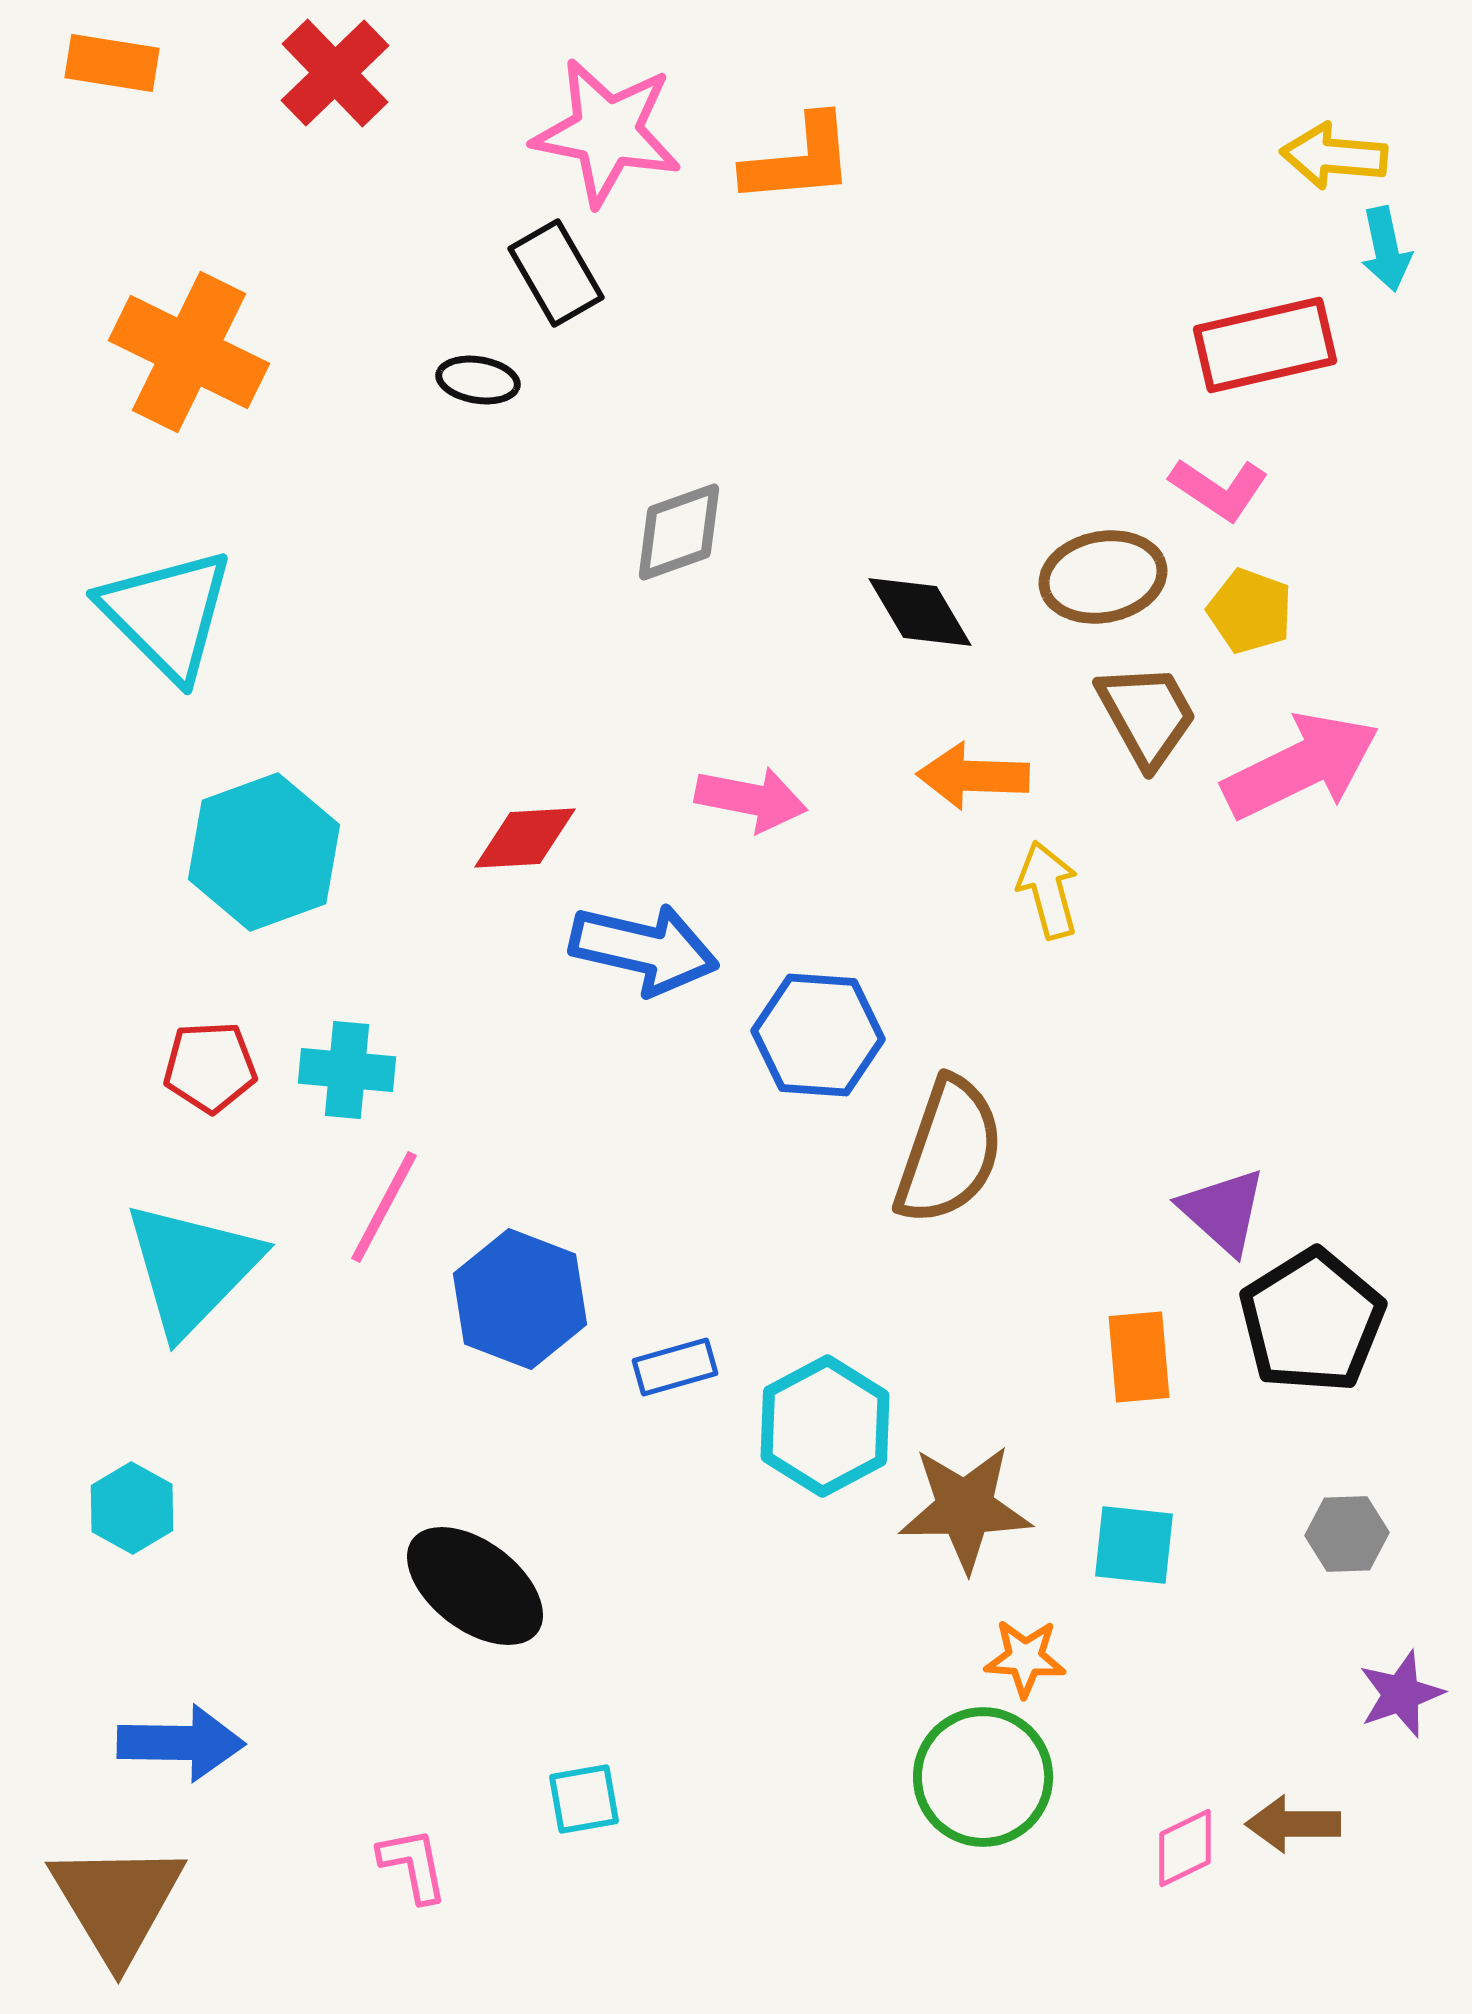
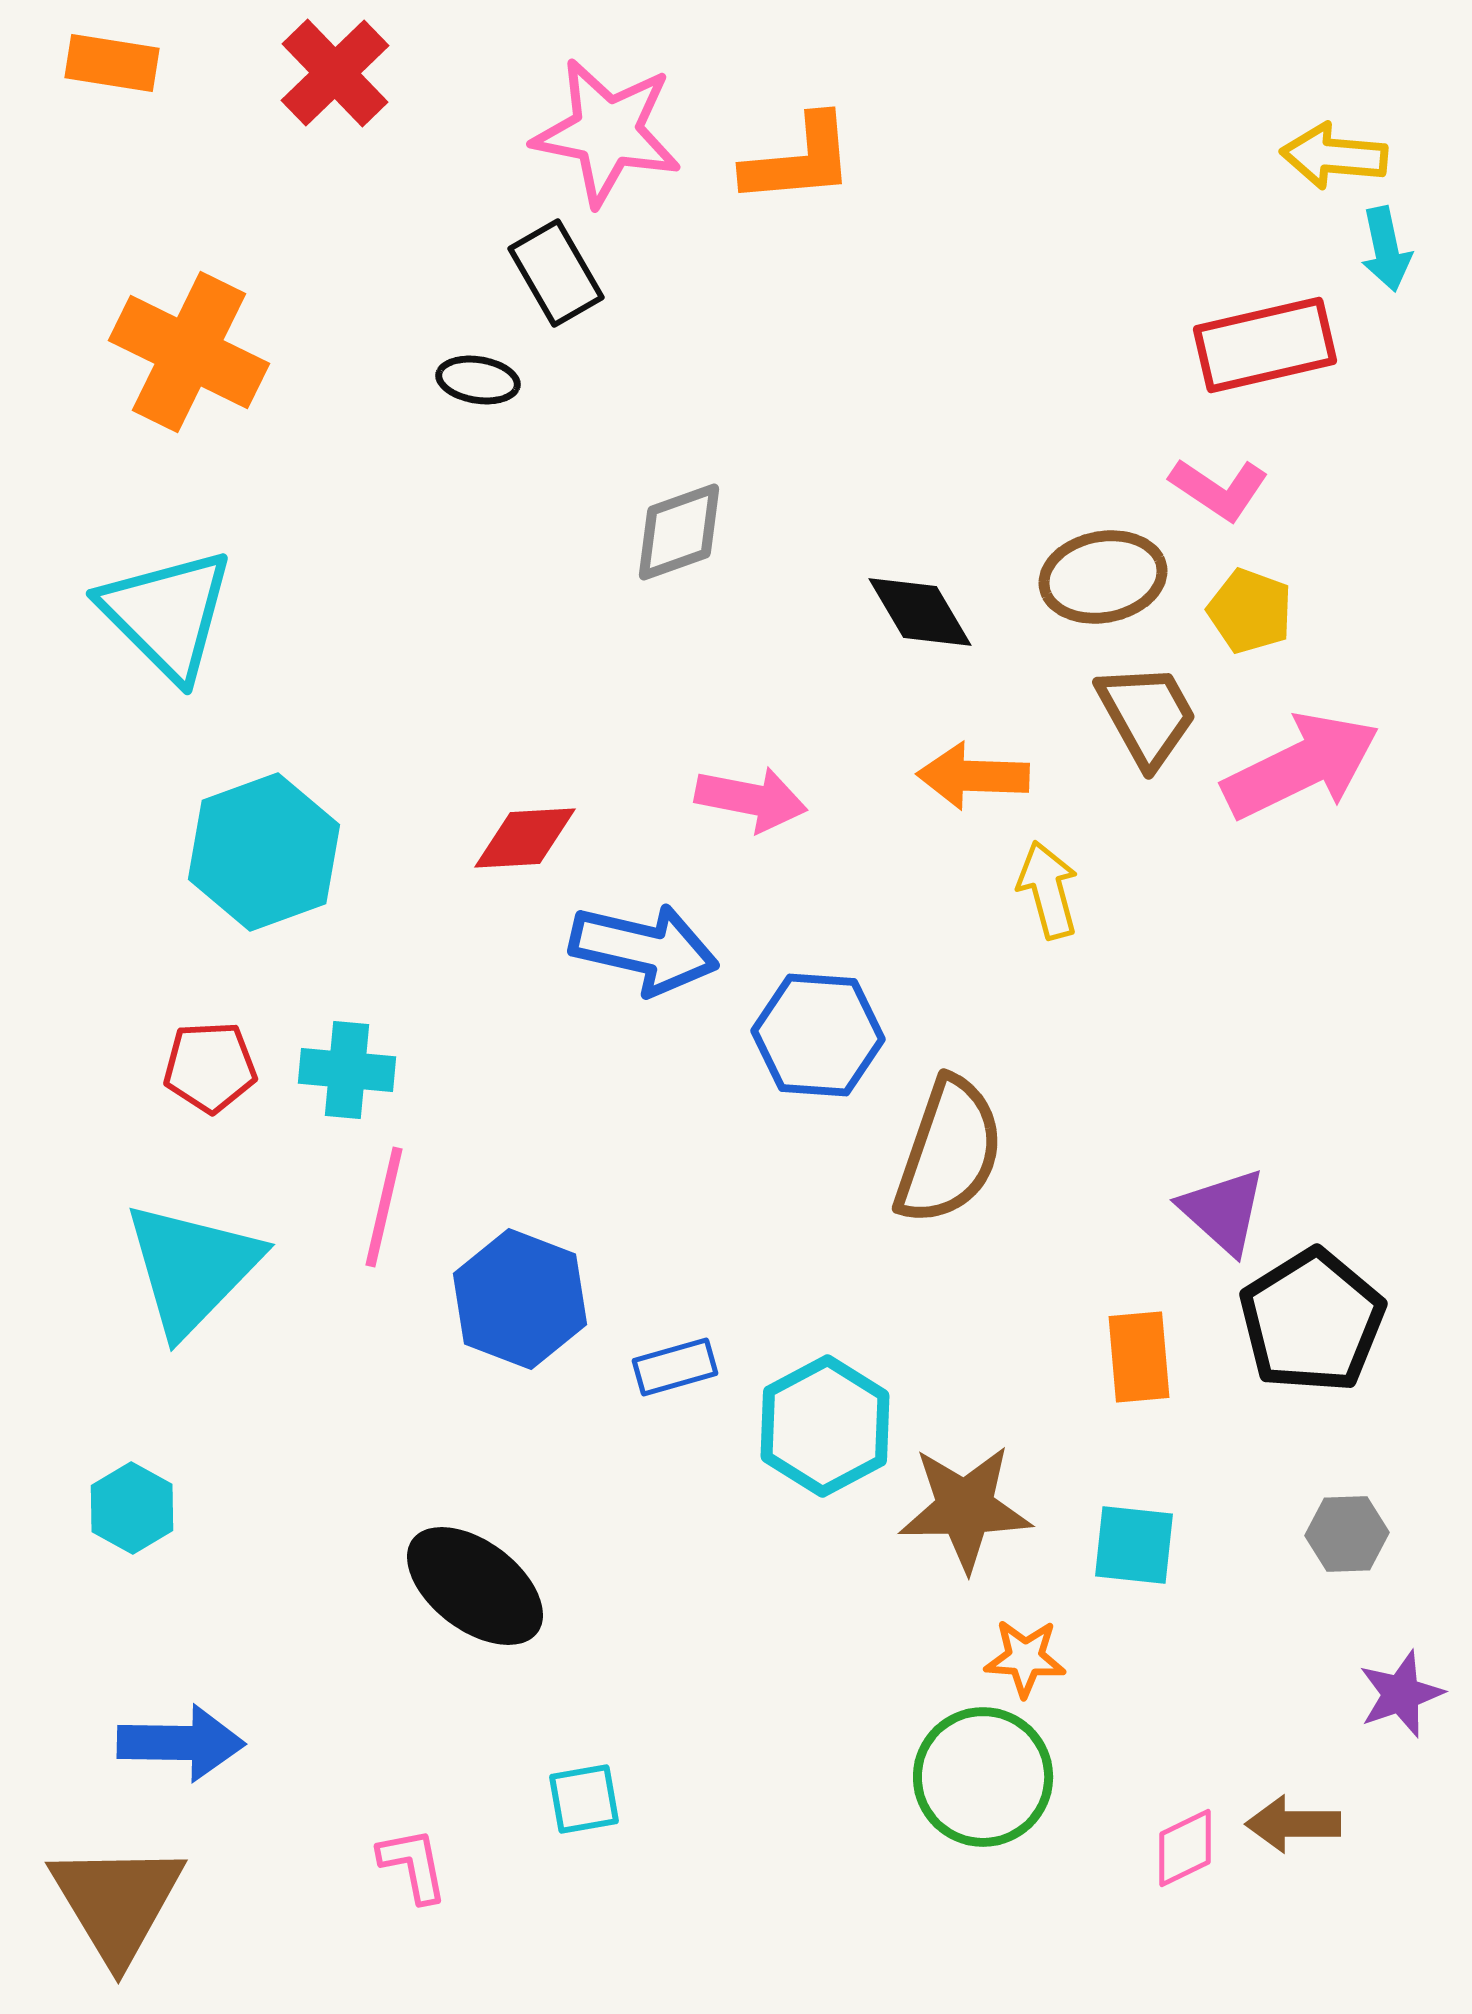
pink line at (384, 1207): rotated 15 degrees counterclockwise
